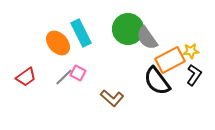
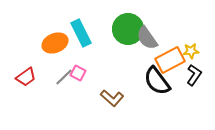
orange ellipse: moved 3 px left; rotated 70 degrees counterclockwise
